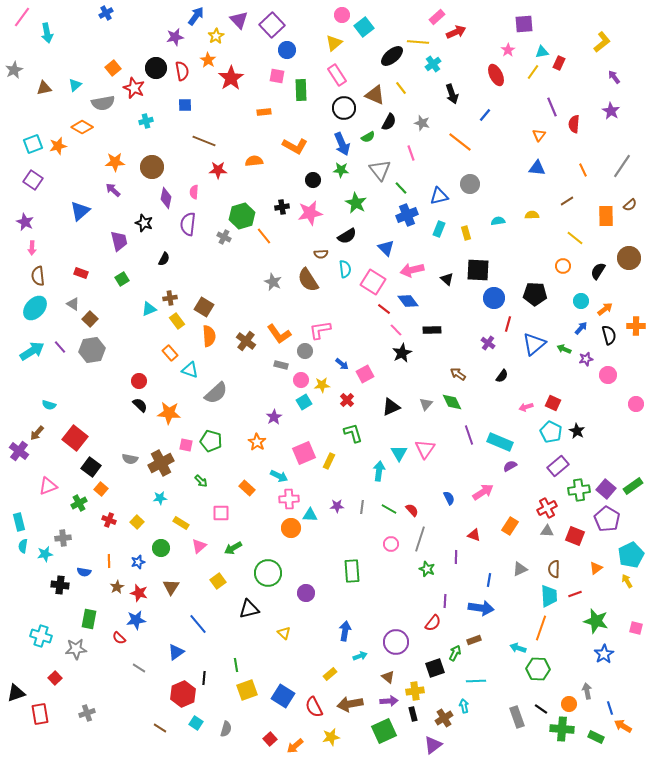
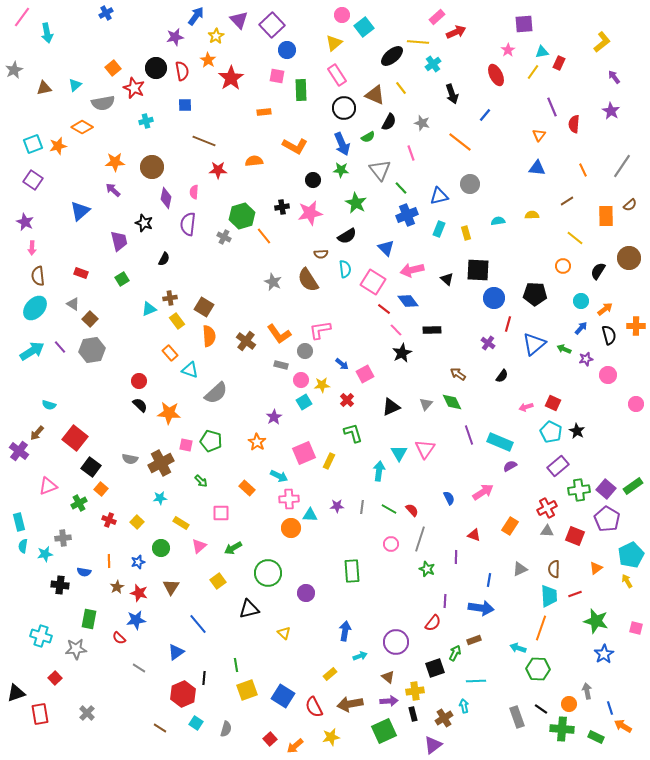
gray cross at (87, 713): rotated 28 degrees counterclockwise
